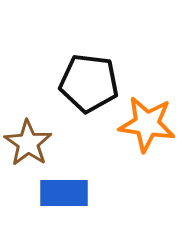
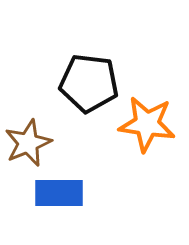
brown star: rotated 15 degrees clockwise
blue rectangle: moved 5 px left
